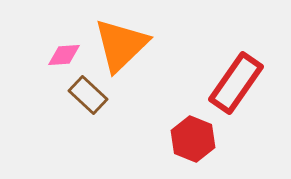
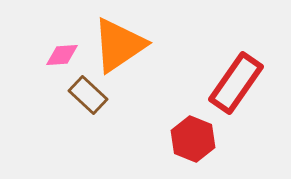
orange triangle: moved 2 px left; rotated 10 degrees clockwise
pink diamond: moved 2 px left
